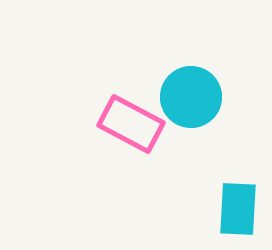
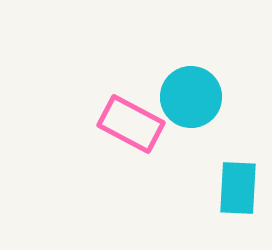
cyan rectangle: moved 21 px up
